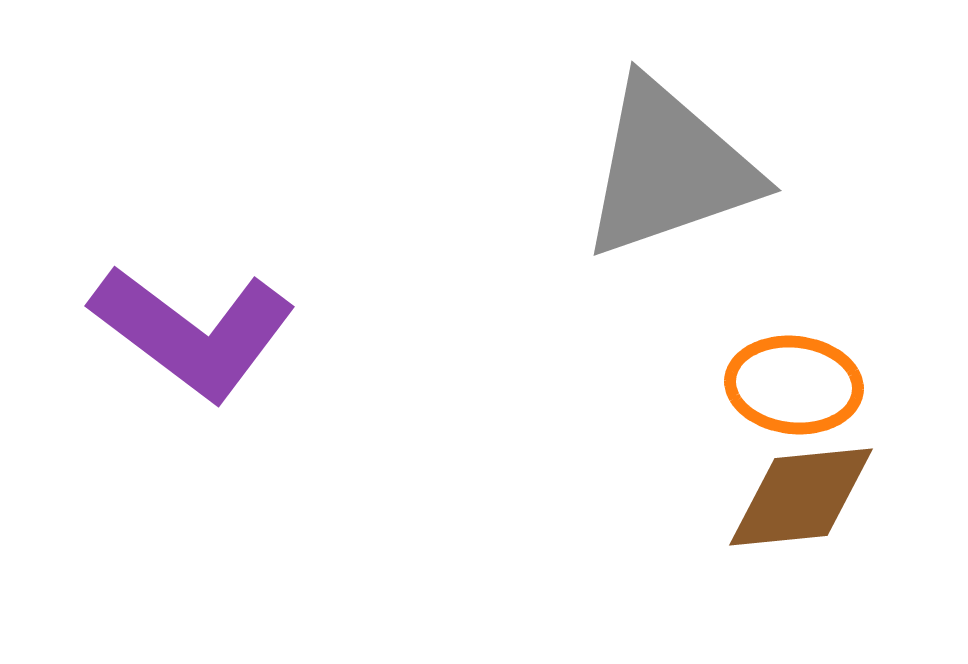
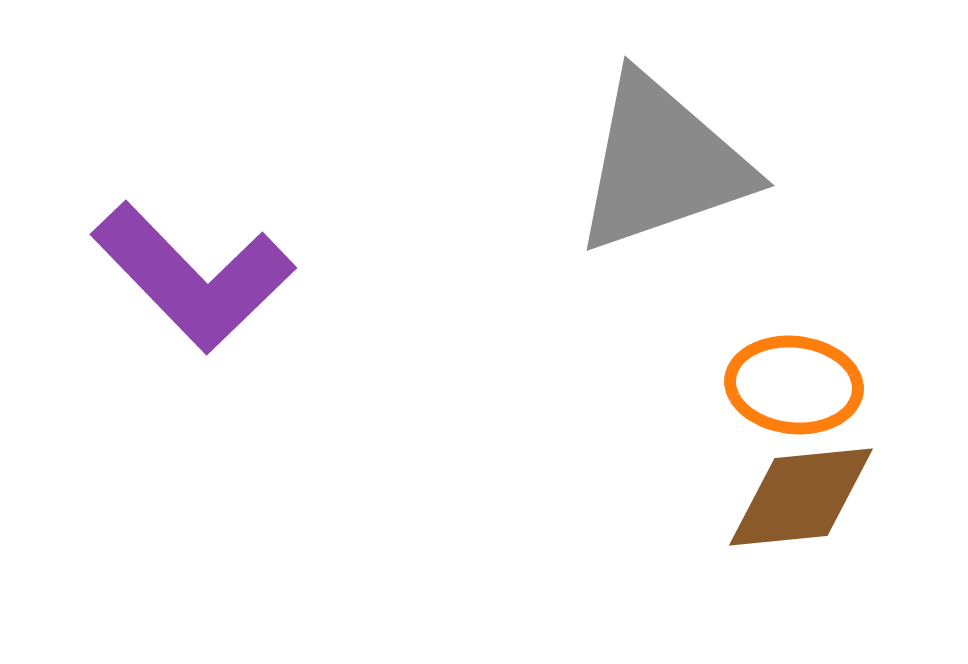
gray triangle: moved 7 px left, 5 px up
purple L-shape: moved 55 px up; rotated 9 degrees clockwise
